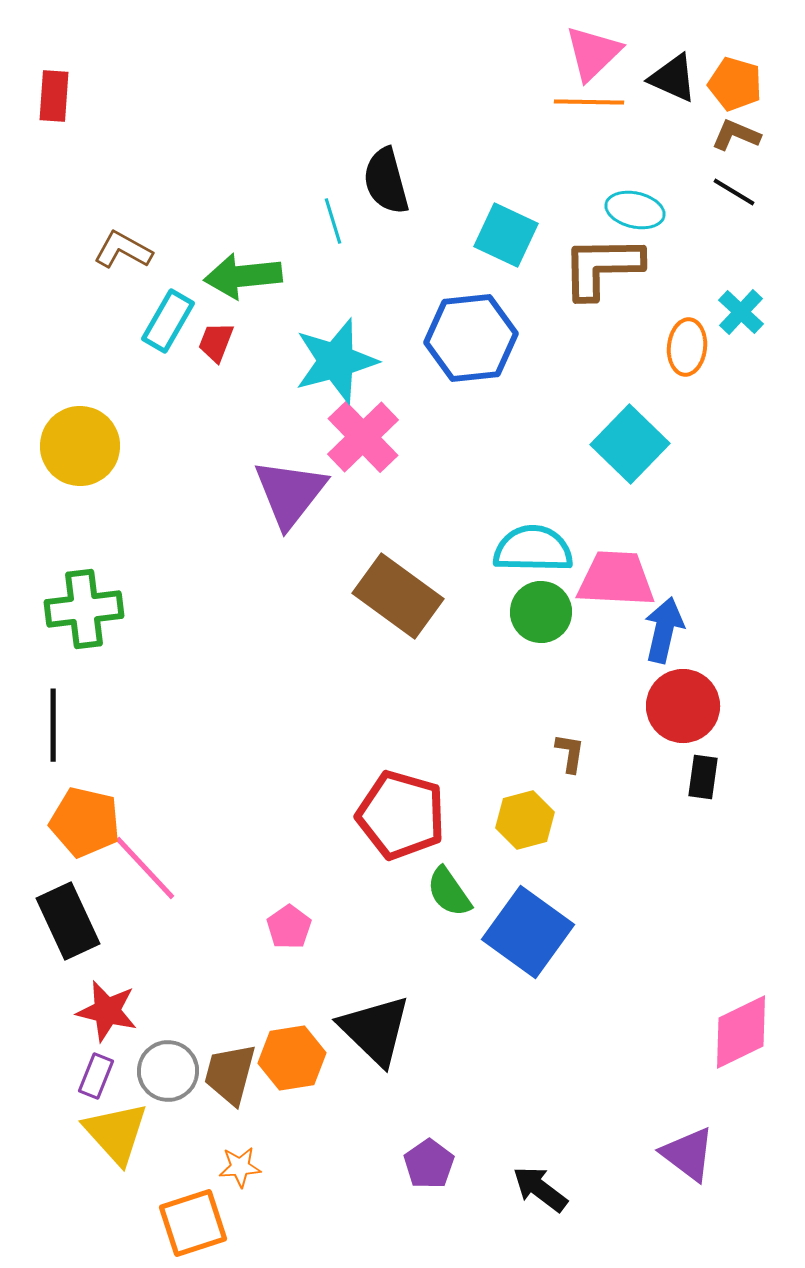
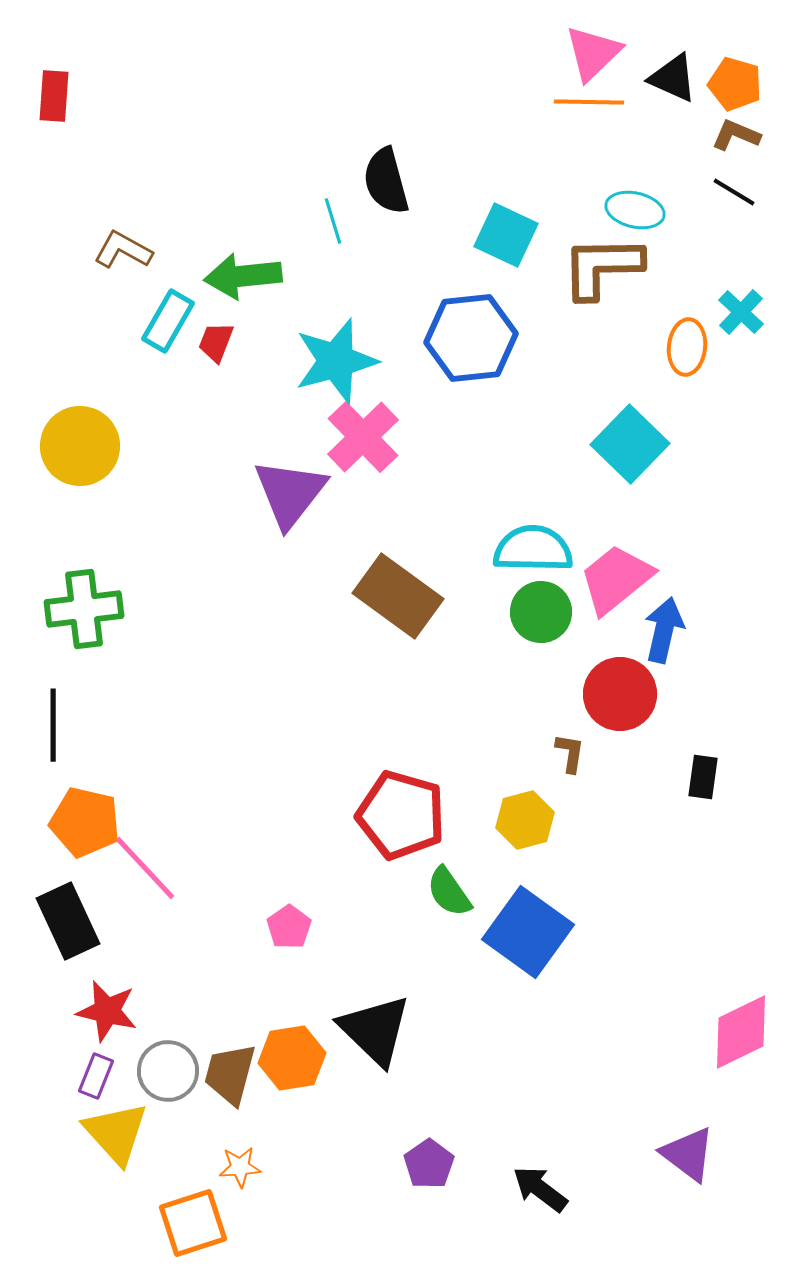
pink trapezoid at (616, 579): rotated 42 degrees counterclockwise
red circle at (683, 706): moved 63 px left, 12 px up
